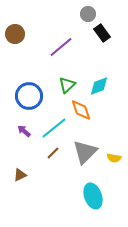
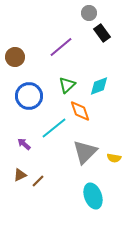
gray circle: moved 1 px right, 1 px up
brown circle: moved 23 px down
orange diamond: moved 1 px left, 1 px down
purple arrow: moved 13 px down
brown line: moved 15 px left, 28 px down
